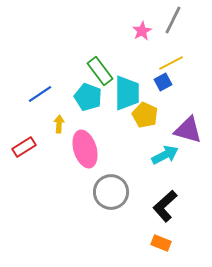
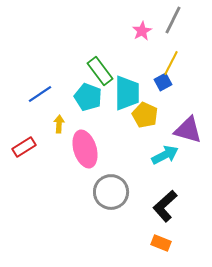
yellow line: rotated 35 degrees counterclockwise
